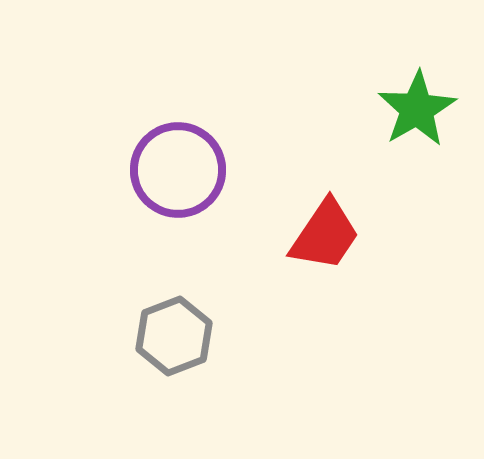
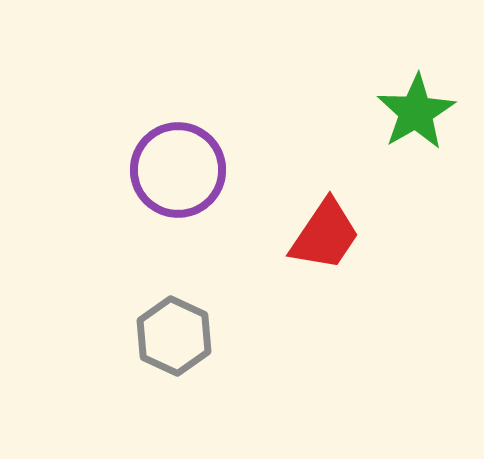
green star: moved 1 px left, 3 px down
gray hexagon: rotated 14 degrees counterclockwise
